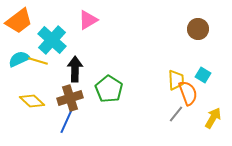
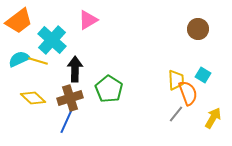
yellow diamond: moved 1 px right, 3 px up
